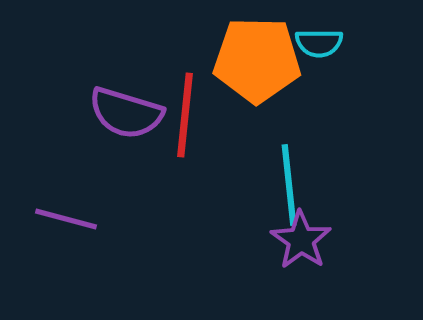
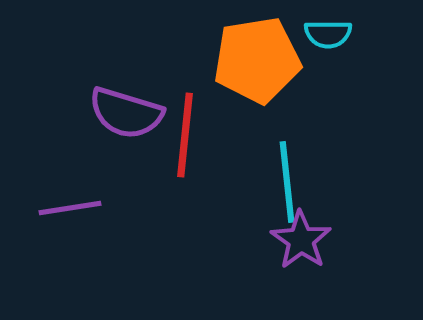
cyan semicircle: moved 9 px right, 9 px up
orange pentagon: rotated 10 degrees counterclockwise
red line: moved 20 px down
cyan line: moved 2 px left, 3 px up
purple line: moved 4 px right, 11 px up; rotated 24 degrees counterclockwise
